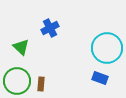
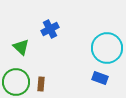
blue cross: moved 1 px down
green circle: moved 1 px left, 1 px down
